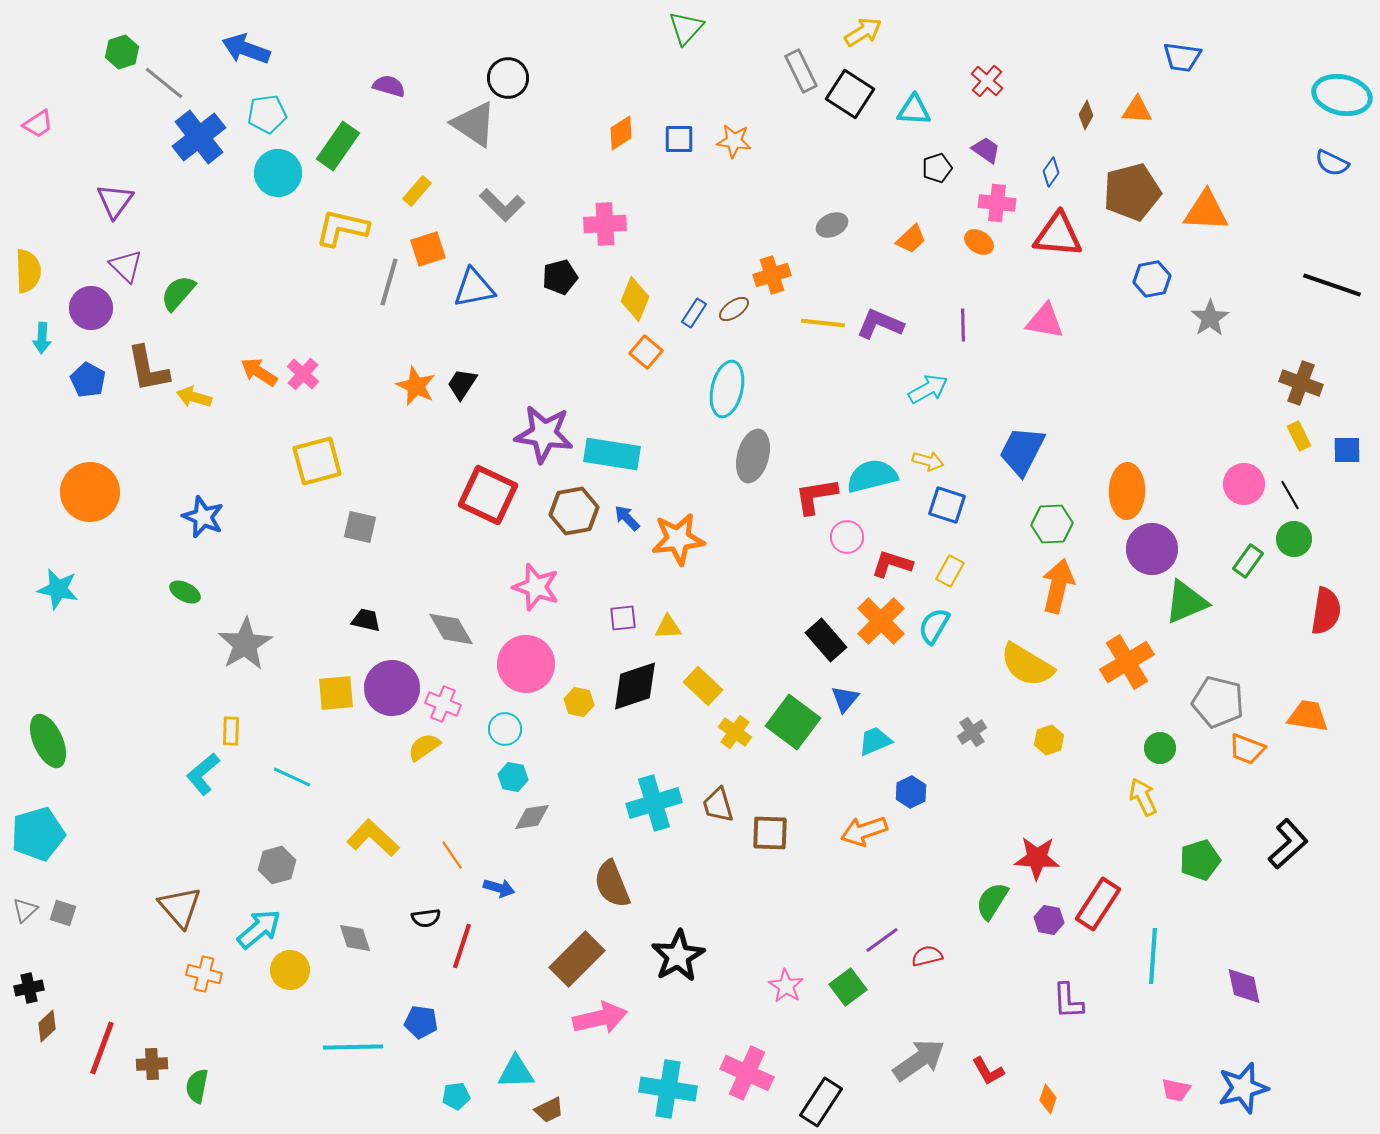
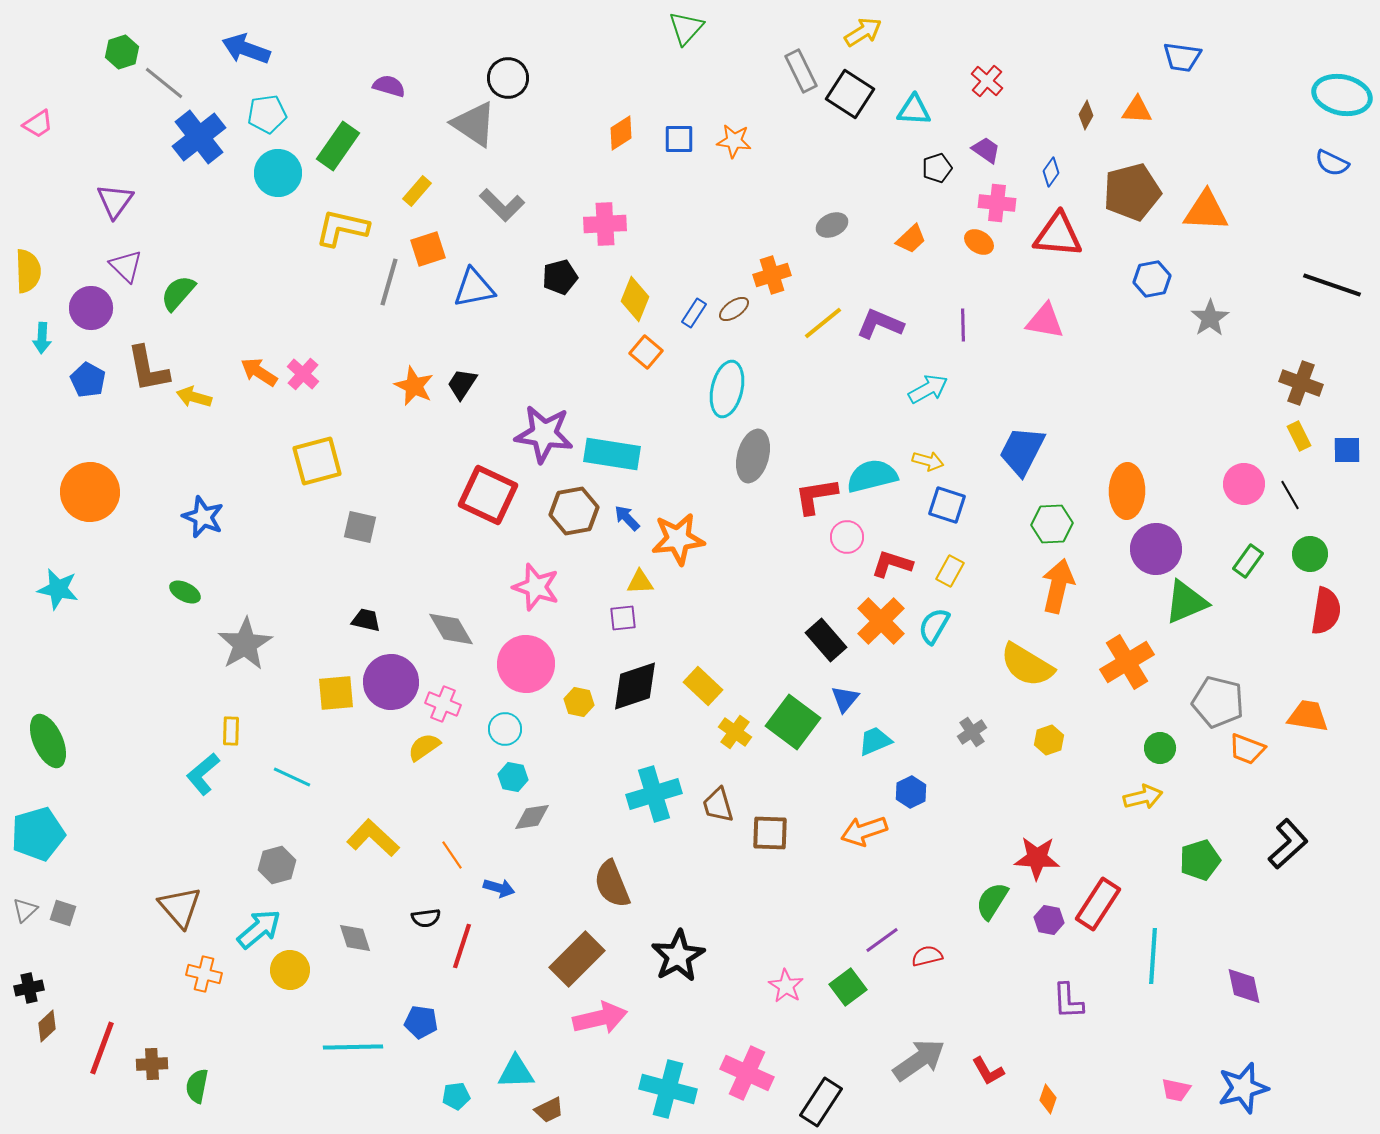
yellow line at (823, 323): rotated 45 degrees counterclockwise
orange star at (416, 386): moved 2 px left
green circle at (1294, 539): moved 16 px right, 15 px down
purple circle at (1152, 549): moved 4 px right
yellow triangle at (668, 627): moved 28 px left, 45 px up
purple circle at (392, 688): moved 1 px left, 6 px up
yellow arrow at (1143, 797): rotated 102 degrees clockwise
cyan cross at (654, 803): moved 9 px up
cyan cross at (668, 1089): rotated 6 degrees clockwise
